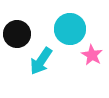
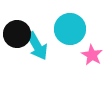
cyan arrow: moved 4 px left, 15 px up; rotated 64 degrees counterclockwise
